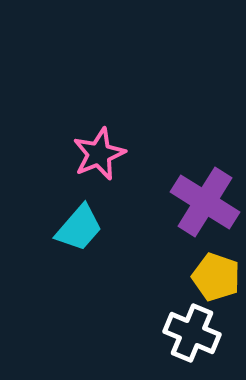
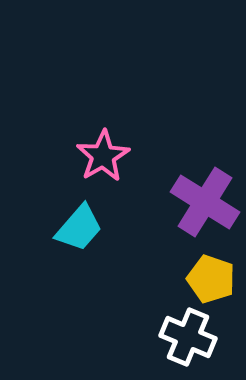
pink star: moved 4 px right, 2 px down; rotated 8 degrees counterclockwise
yellow pentagon: moved 5 px left, 2 px down
white cross: moved 4 px left, 4 px down
